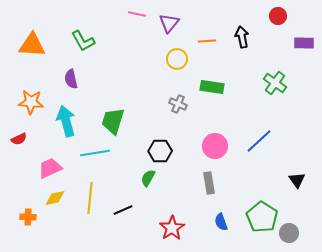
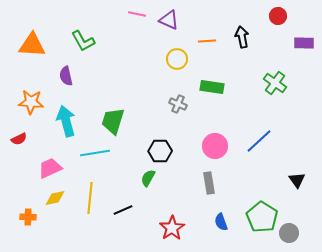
purple triangle: moved 3 px up; rotated 45 degrees counterclockwise
purple semicircle: moved 5 px left, 3 px up
